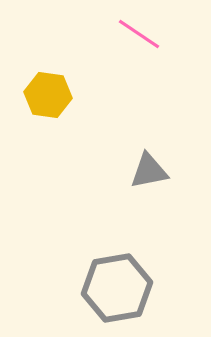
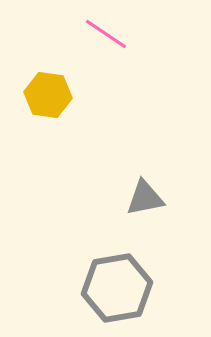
pink line: moved 33 px left
gray triangle: moved 4 px left, 27 px down
